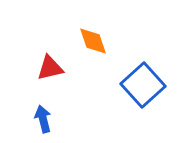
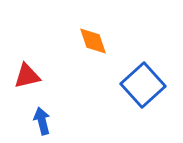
red triangle: moved 23 px left, 8 px down
blue arrow: moved 1 px left, 2 px down
